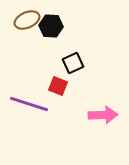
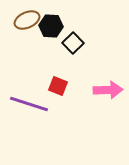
black square: moved 20 px up; rotated 20 degrees counterclockwise
pink arrow: moved 5 px right, 25 px up
